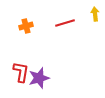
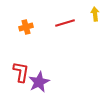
orange cross: moved 1 px down
purple star: moved 4 px down; rotated 10 degrees counterclockwise
